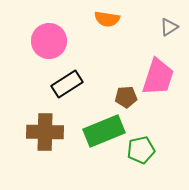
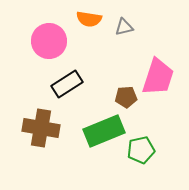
orange semicircle: moved 18 px left
gray triangle: moved 45 px left; rotated 18 degrees clockwise
brown cross: moved 4 px left, 4 px up; rotated 9 degrees clockwise
